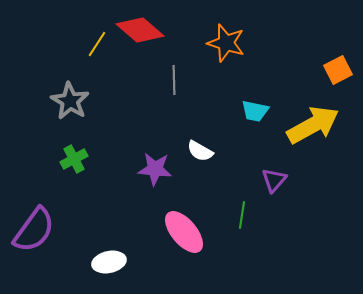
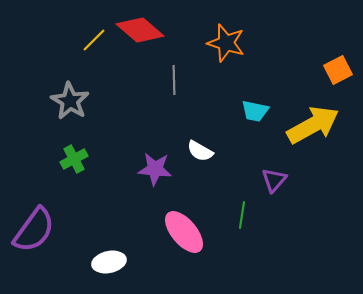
yellow line: moved 3 px left, 4 px up; rotated 12 degrees clockwise
